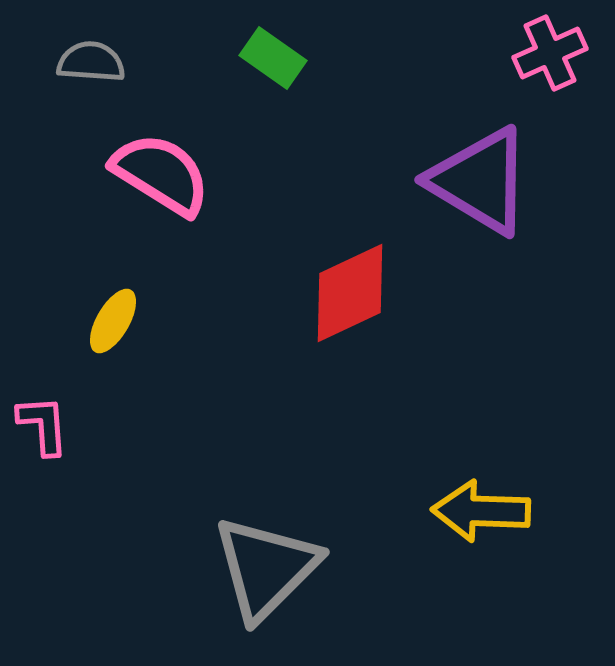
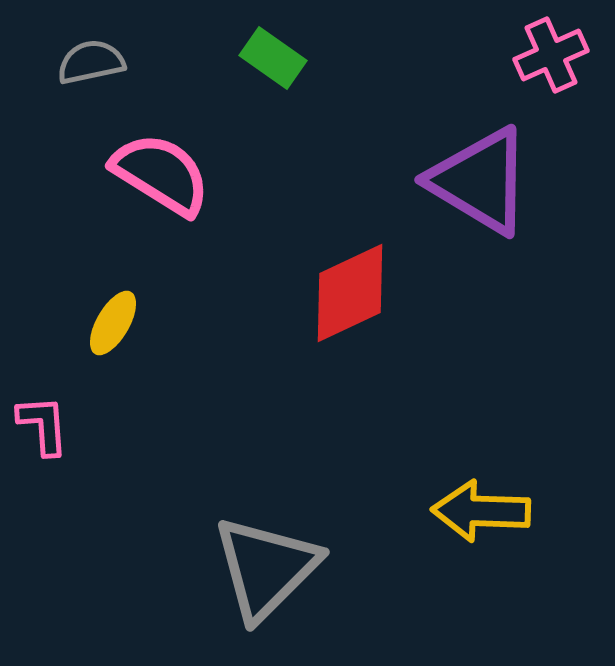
pink cross: moved 1 px right, 2 px down
gray semicircle: rotated 16 degrees counterclockwise
yellow ellipse: moved 2 px down
